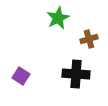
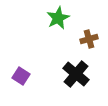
black cross: rotated 36 degrees clockwise
